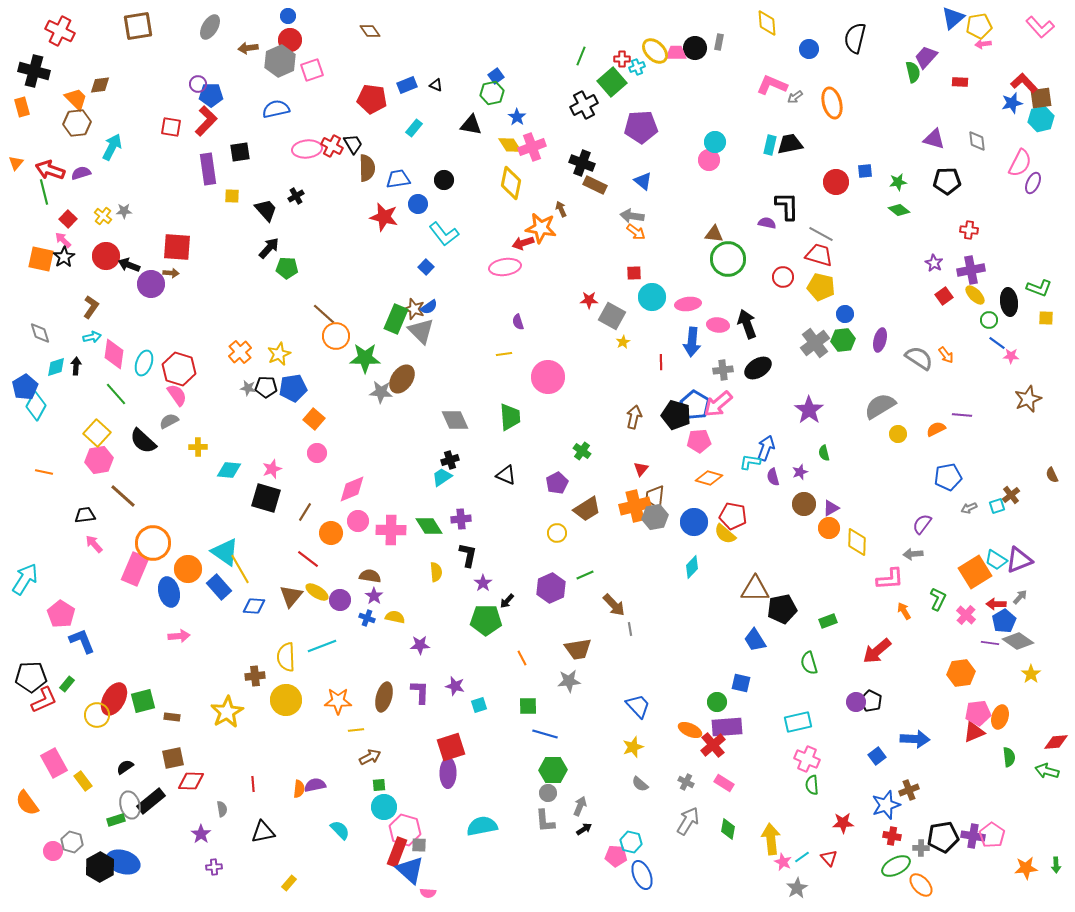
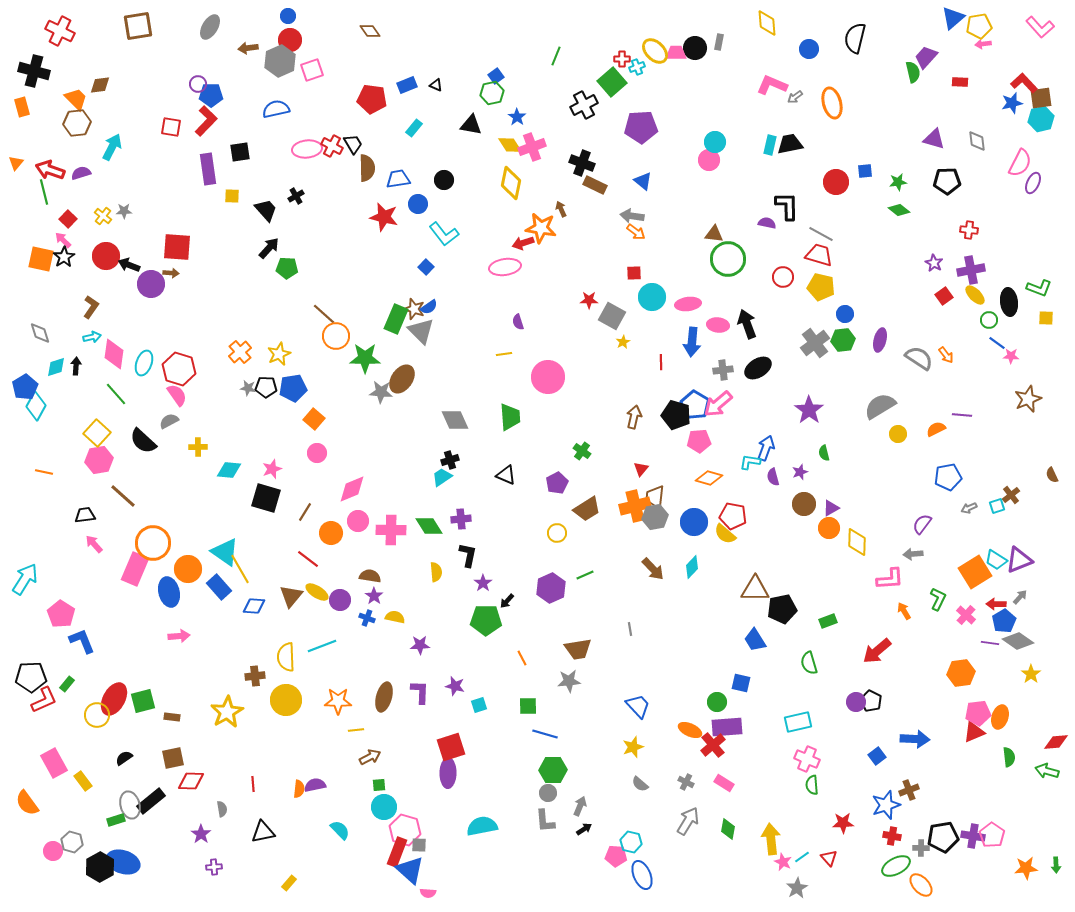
green line at (581, 56): moved 25 px left
brown arrow at (614, 605): moved 39 px right, 36 px up
black semicircle at (125, 767): moved 1 px left, 9 px up
